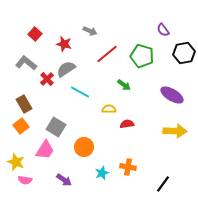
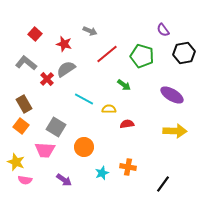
cyan line: moved 4 px right, 7 px down
orange square: rotated 14 degrees counterclockwise
pink trapezoid: rotated 60 degrees clockwise
